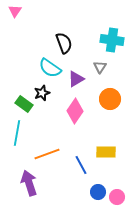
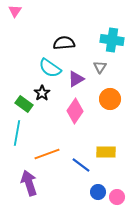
black semicircle: rotated 75 degrees counterclockwise
black star: rotated 14 degrees counterclockwise
blue line: rotated 24 degrees counterclockwise
